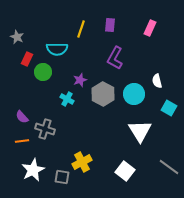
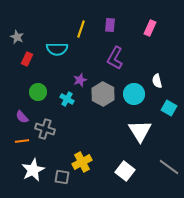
green circle: moved 5 px left, 20 px down
